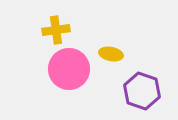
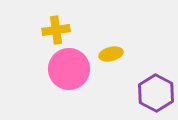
yellow ellipse: rotated 25 degrees counterclockwise
purple hexagon: moved 14 px right, 2 px down; rotated 9 degrees clockwise
